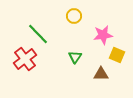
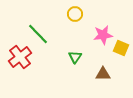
yellow circle: moved 1 px right, 2 px up
yellow square: moved 4 px right, 7 px up
red cross: moved 5 px left, 2 px up
brown triangle: moved 2 px right
